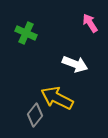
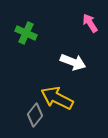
white arrow: moved 2 px left, 2 px up
